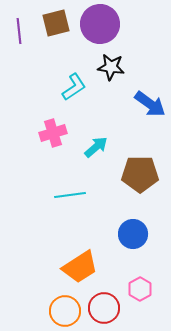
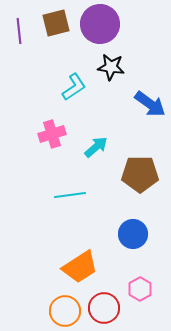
pink cross: moved 1 px left, 1 px down
